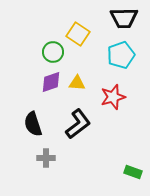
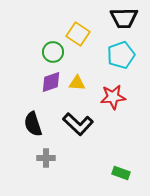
red star: rotated 10 degrees clockwise
black L-shape: rotated 80 degrees clockwise
green rectangle: moved 12 px left, 1 px down
